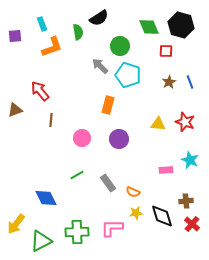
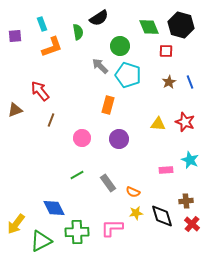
brown line: rotated 16 degrees clockwise
blue diamond: moved 8 px right, 10 px down
